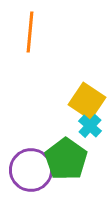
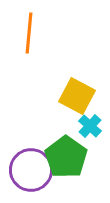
orange line: moved 1 px left, 1 px down
yellow square: moved 10 px left, 5 px up; rotated 6 degrees counterclockwise
green pentagon: moved 2 px up
